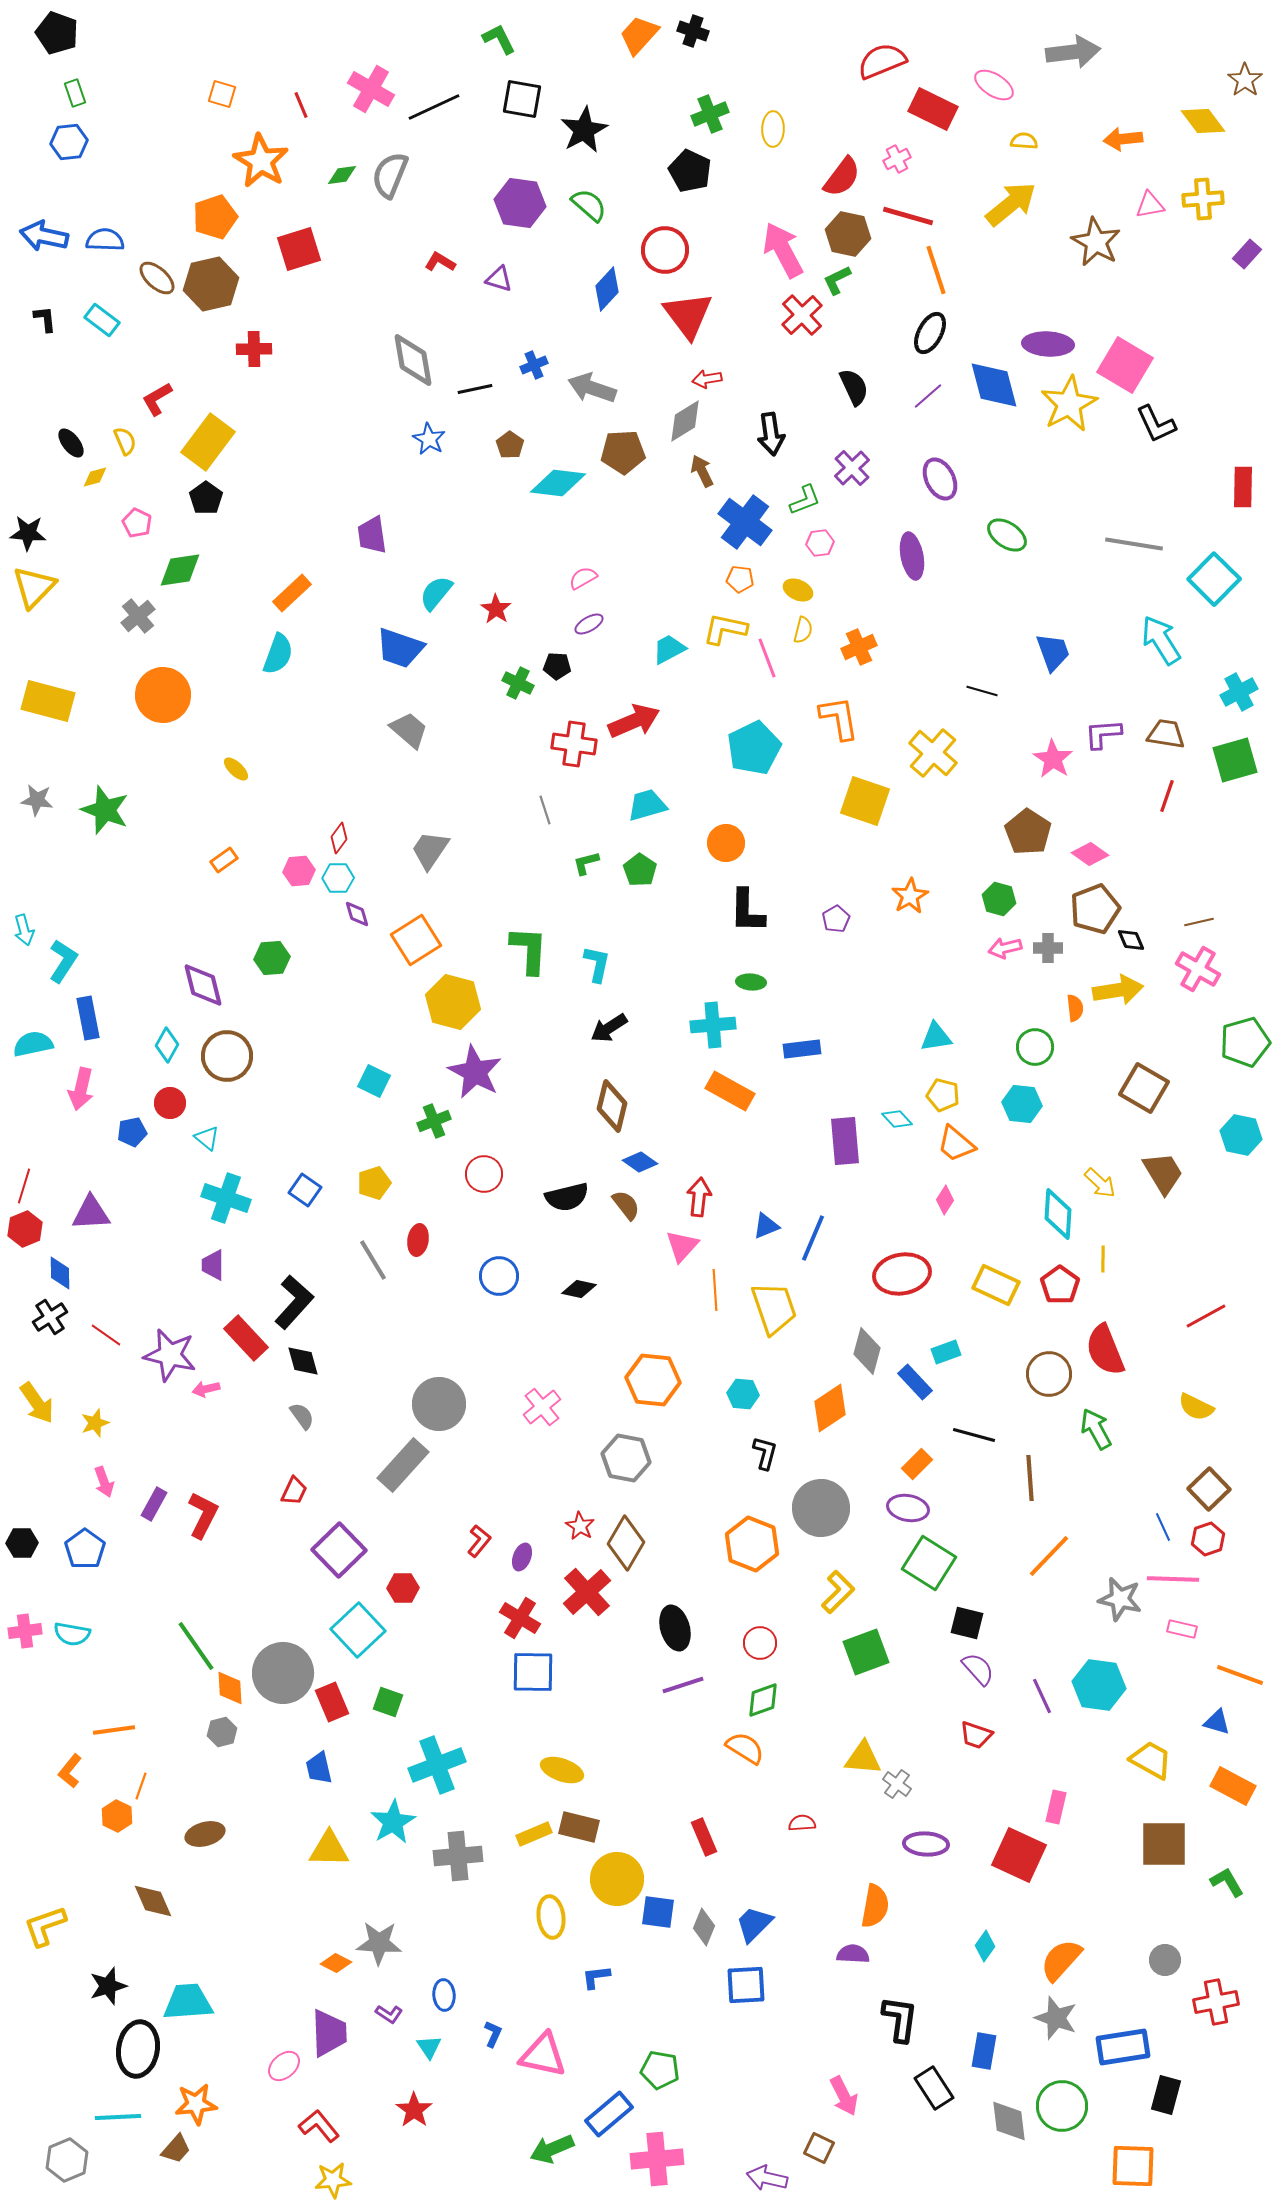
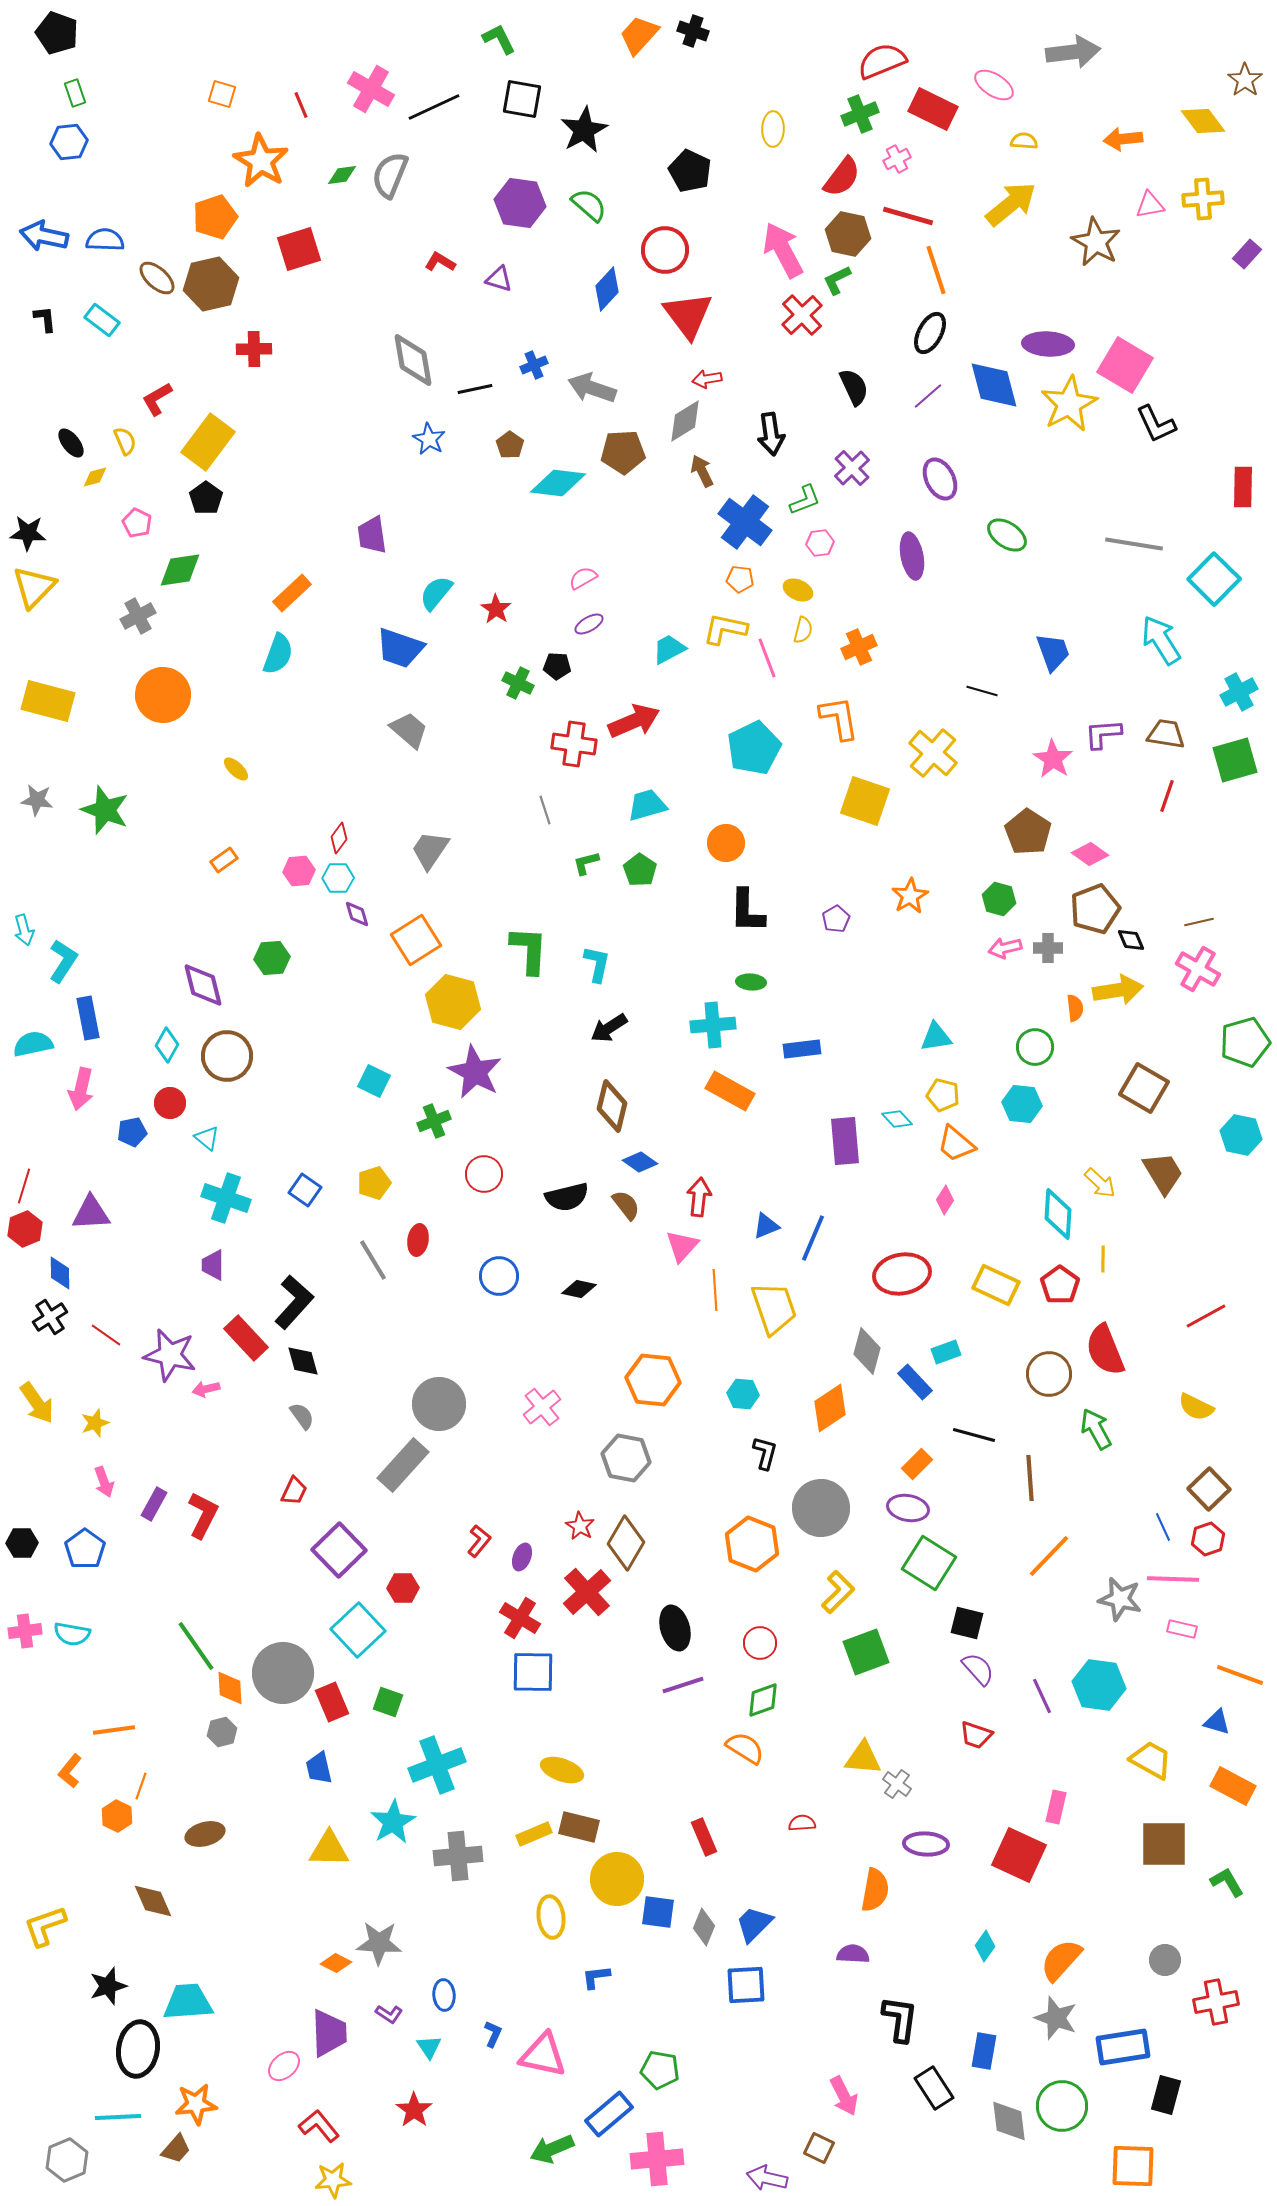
green cross at (710, 114): moved 150 px right
gray cross at (138, 616): rotated 12 degrees clockwise
orange semicircle at (875, 1906): moved 16 px up
